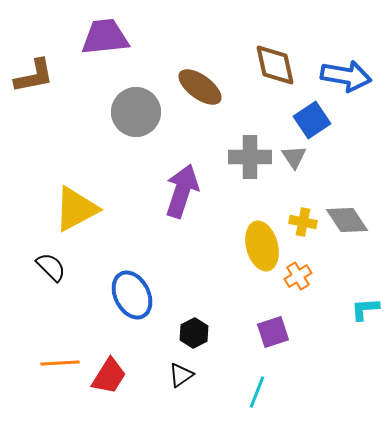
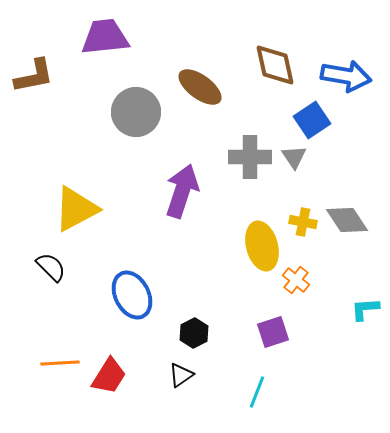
orange cross: moved 2 px left, 4 px down; rotated 20 degrees counterclockwise
